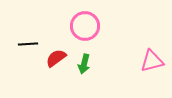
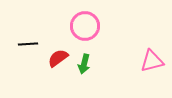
red semicircle: moved 2 px right
